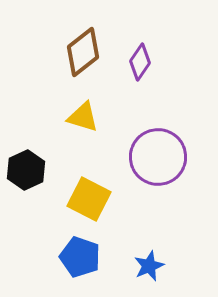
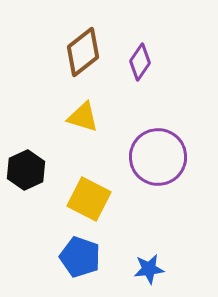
blue star: moved 3 px down; rotated 16 degrees clockwise
